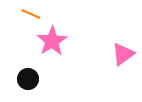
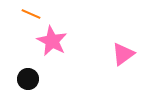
pink star: rotated 12 degrees counterclockwise
